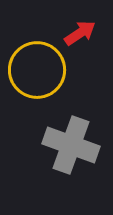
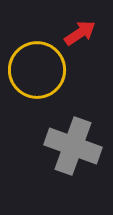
gray cross: moved 2 px right, 1 px down
